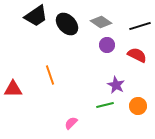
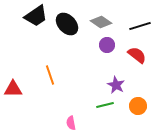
red semicircle: rotated 12 degrees clockwise
pink semicircle: rotated 56 degrees counterclockwise
